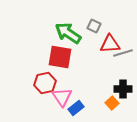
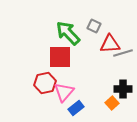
green arrow: rotated 12 degrees clockwise
red square: rotated 10 degrees counterclockwise
pink triangle: moved 2 px right, 5 px up; rotated 15 degrees clockwise
